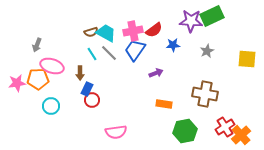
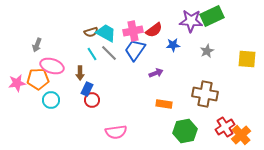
cyan circle: moved 6 px up
